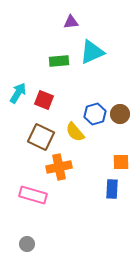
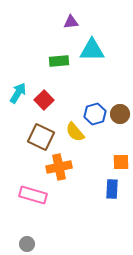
cyan triangle: moved 2 px up; rotated 24 degrees clockwise
red square: rotated 24 degrees clockwise
